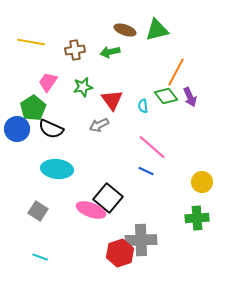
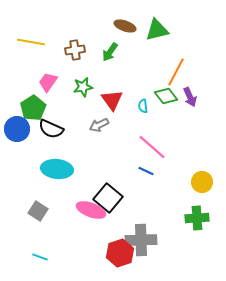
brown ellipse: moved 4 px up
green arrow: rotated 42 degrees counterclockwise
